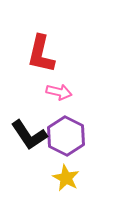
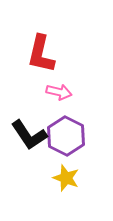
yellow star: rotated 8 degrees counterclockwise
